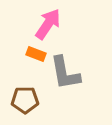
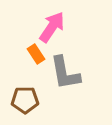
pink arrow: moved 4 px right, 3 px down
orange rectangle: rotated 36 degrees clockwise
